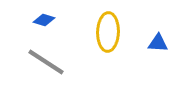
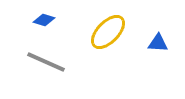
yellow ellipse: rotated 42 degrees clockwise
gray line: rotated 9 degrees counterclockwise
